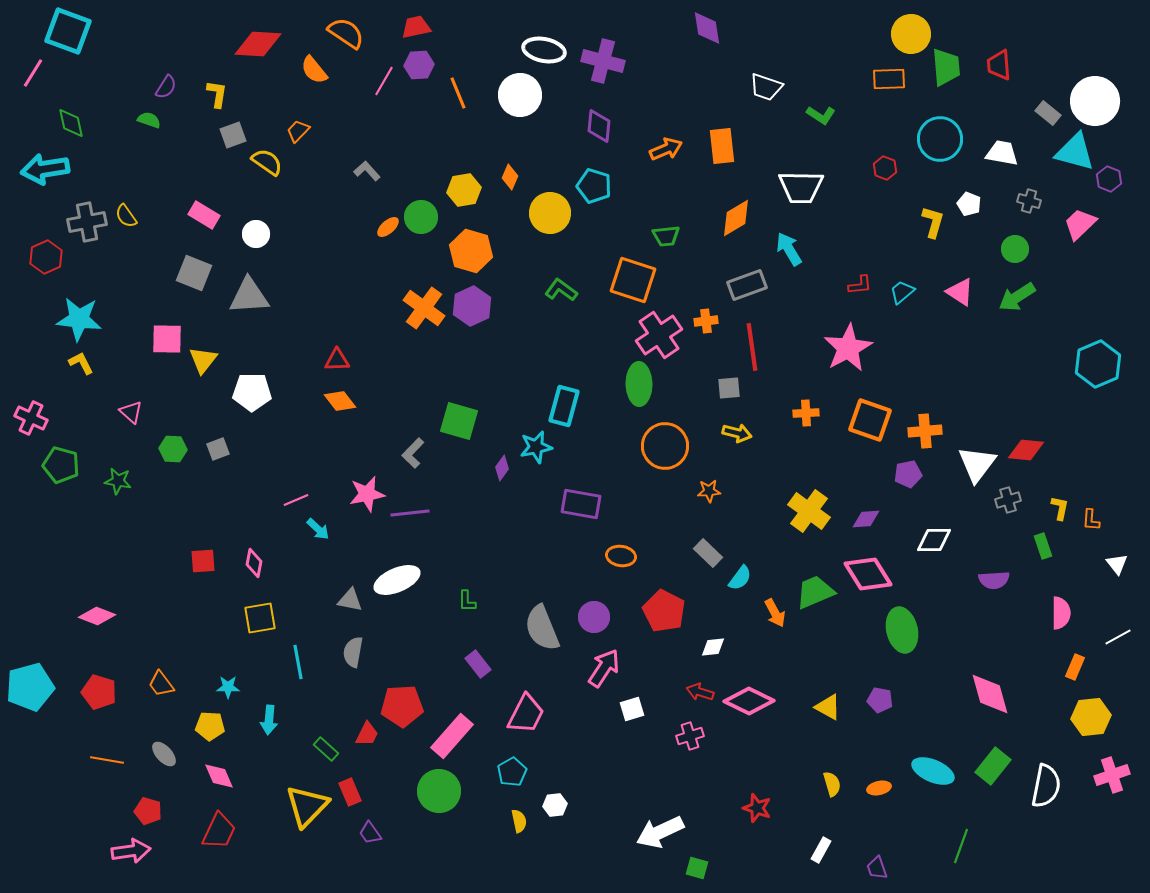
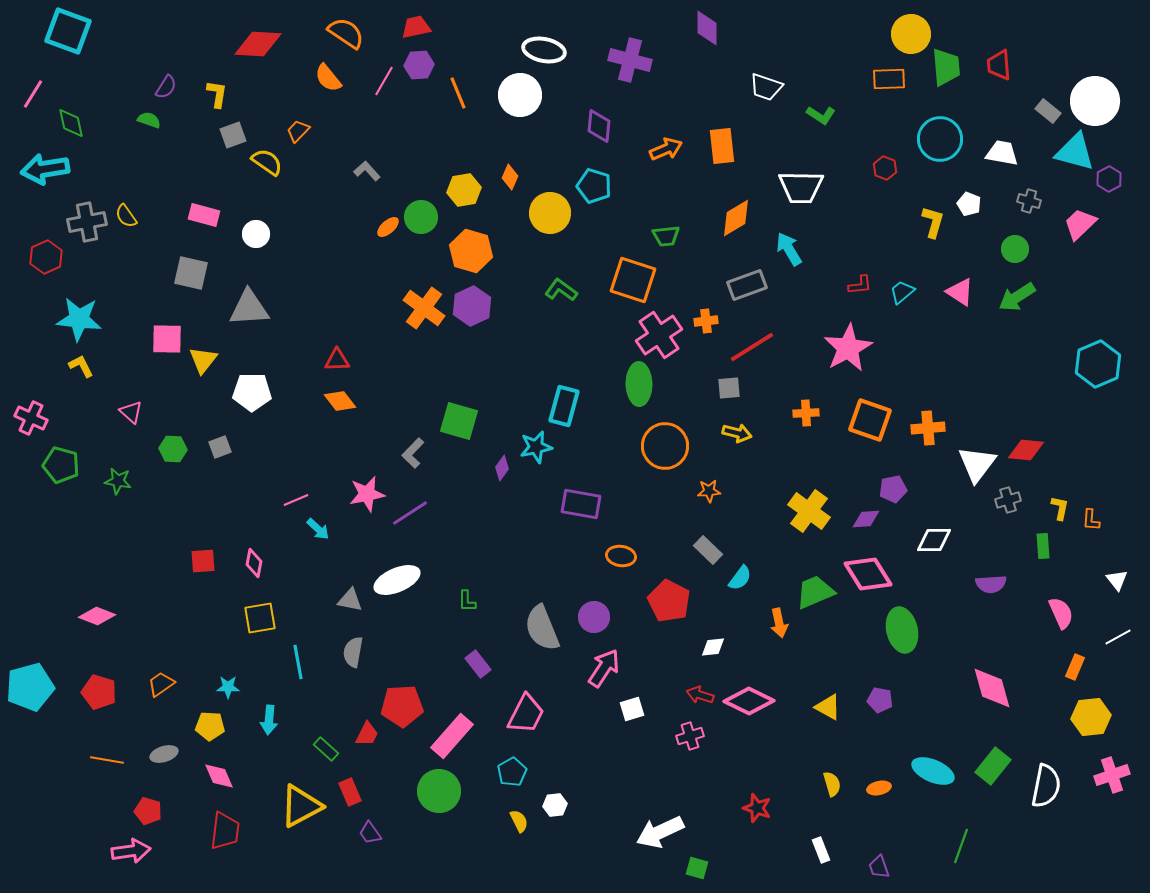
purple diamond at (707, 28): rotated 9 degrees clockwise
purple cross at (603, 61): moved 27 px right, 1 px up
orange semicircle at (314, 70): moved 14 px right, 8 px down
pink line at (33, 73): moved 21 px down
gray rectangle at (1048, 113): moved 2 px up
purple hexagon at (1109, 179): rotated 10 degrees clockwise
pink rectangle at (204, 215): rotated 16 degrees counterclockwise
gray square at (194, 273): moved 3 px left; rotated 9 degrees counterclockwise
gray triangle at (249, 296): moved 12 px down
red line at (752, 347): rotated 66 degrees clockwise
yellow L-shape at (81, 363): moved 3 px down
orange cross at (925, 431): moved 3 px right, 3 px up
gray square at (218, 449): moved 2 px right, 2 px up
purple pentagon at (908, 474): moved 15 px left, 15 px down
purple line at (410, 513): rotated 27 degrees counterclockwise
green rectangle at (1043, 546): rotated 15 degrees clockwise
gray rectangle at (708, 553): moved 3 px up
white triangle at (1117, 564): moved 16 px down
purple semicircle at (994, 580): moved 3 px left, 4 px down
red pentagon at (664, 611): moved 5 px right, 10 px up
orange arrow at (775, 613): moved 4 px right, 10 px down; rotated 16 degrees clockwise
pink semicircle at (1061, 613): rotated 24 degrees counterclockwise
orange trapezoid at (161, 684): rotated 92 degrees clockwise
red arrow at (700, 692): moved 3 px down
pink diamond at (990, 694): moved 2 px right, 6 px up
gray ellipse at (164, 754): rotated 64 degrees counterclockwise
yellow triangle at (307, 806): moved 6 px left; rotated 18 degrees clockwise
yellow semicircle at (519, 821): rotated 15 degrees counterclockwise
red trapezoid at (219, 831): moved 6 px right; rotated 18 degrees counterclockwise
white rectangle at (821, 850): rotated 50 degrees counterclockwise
purple trapezoid at (877, 868): moved 2 px right, 1 px up
